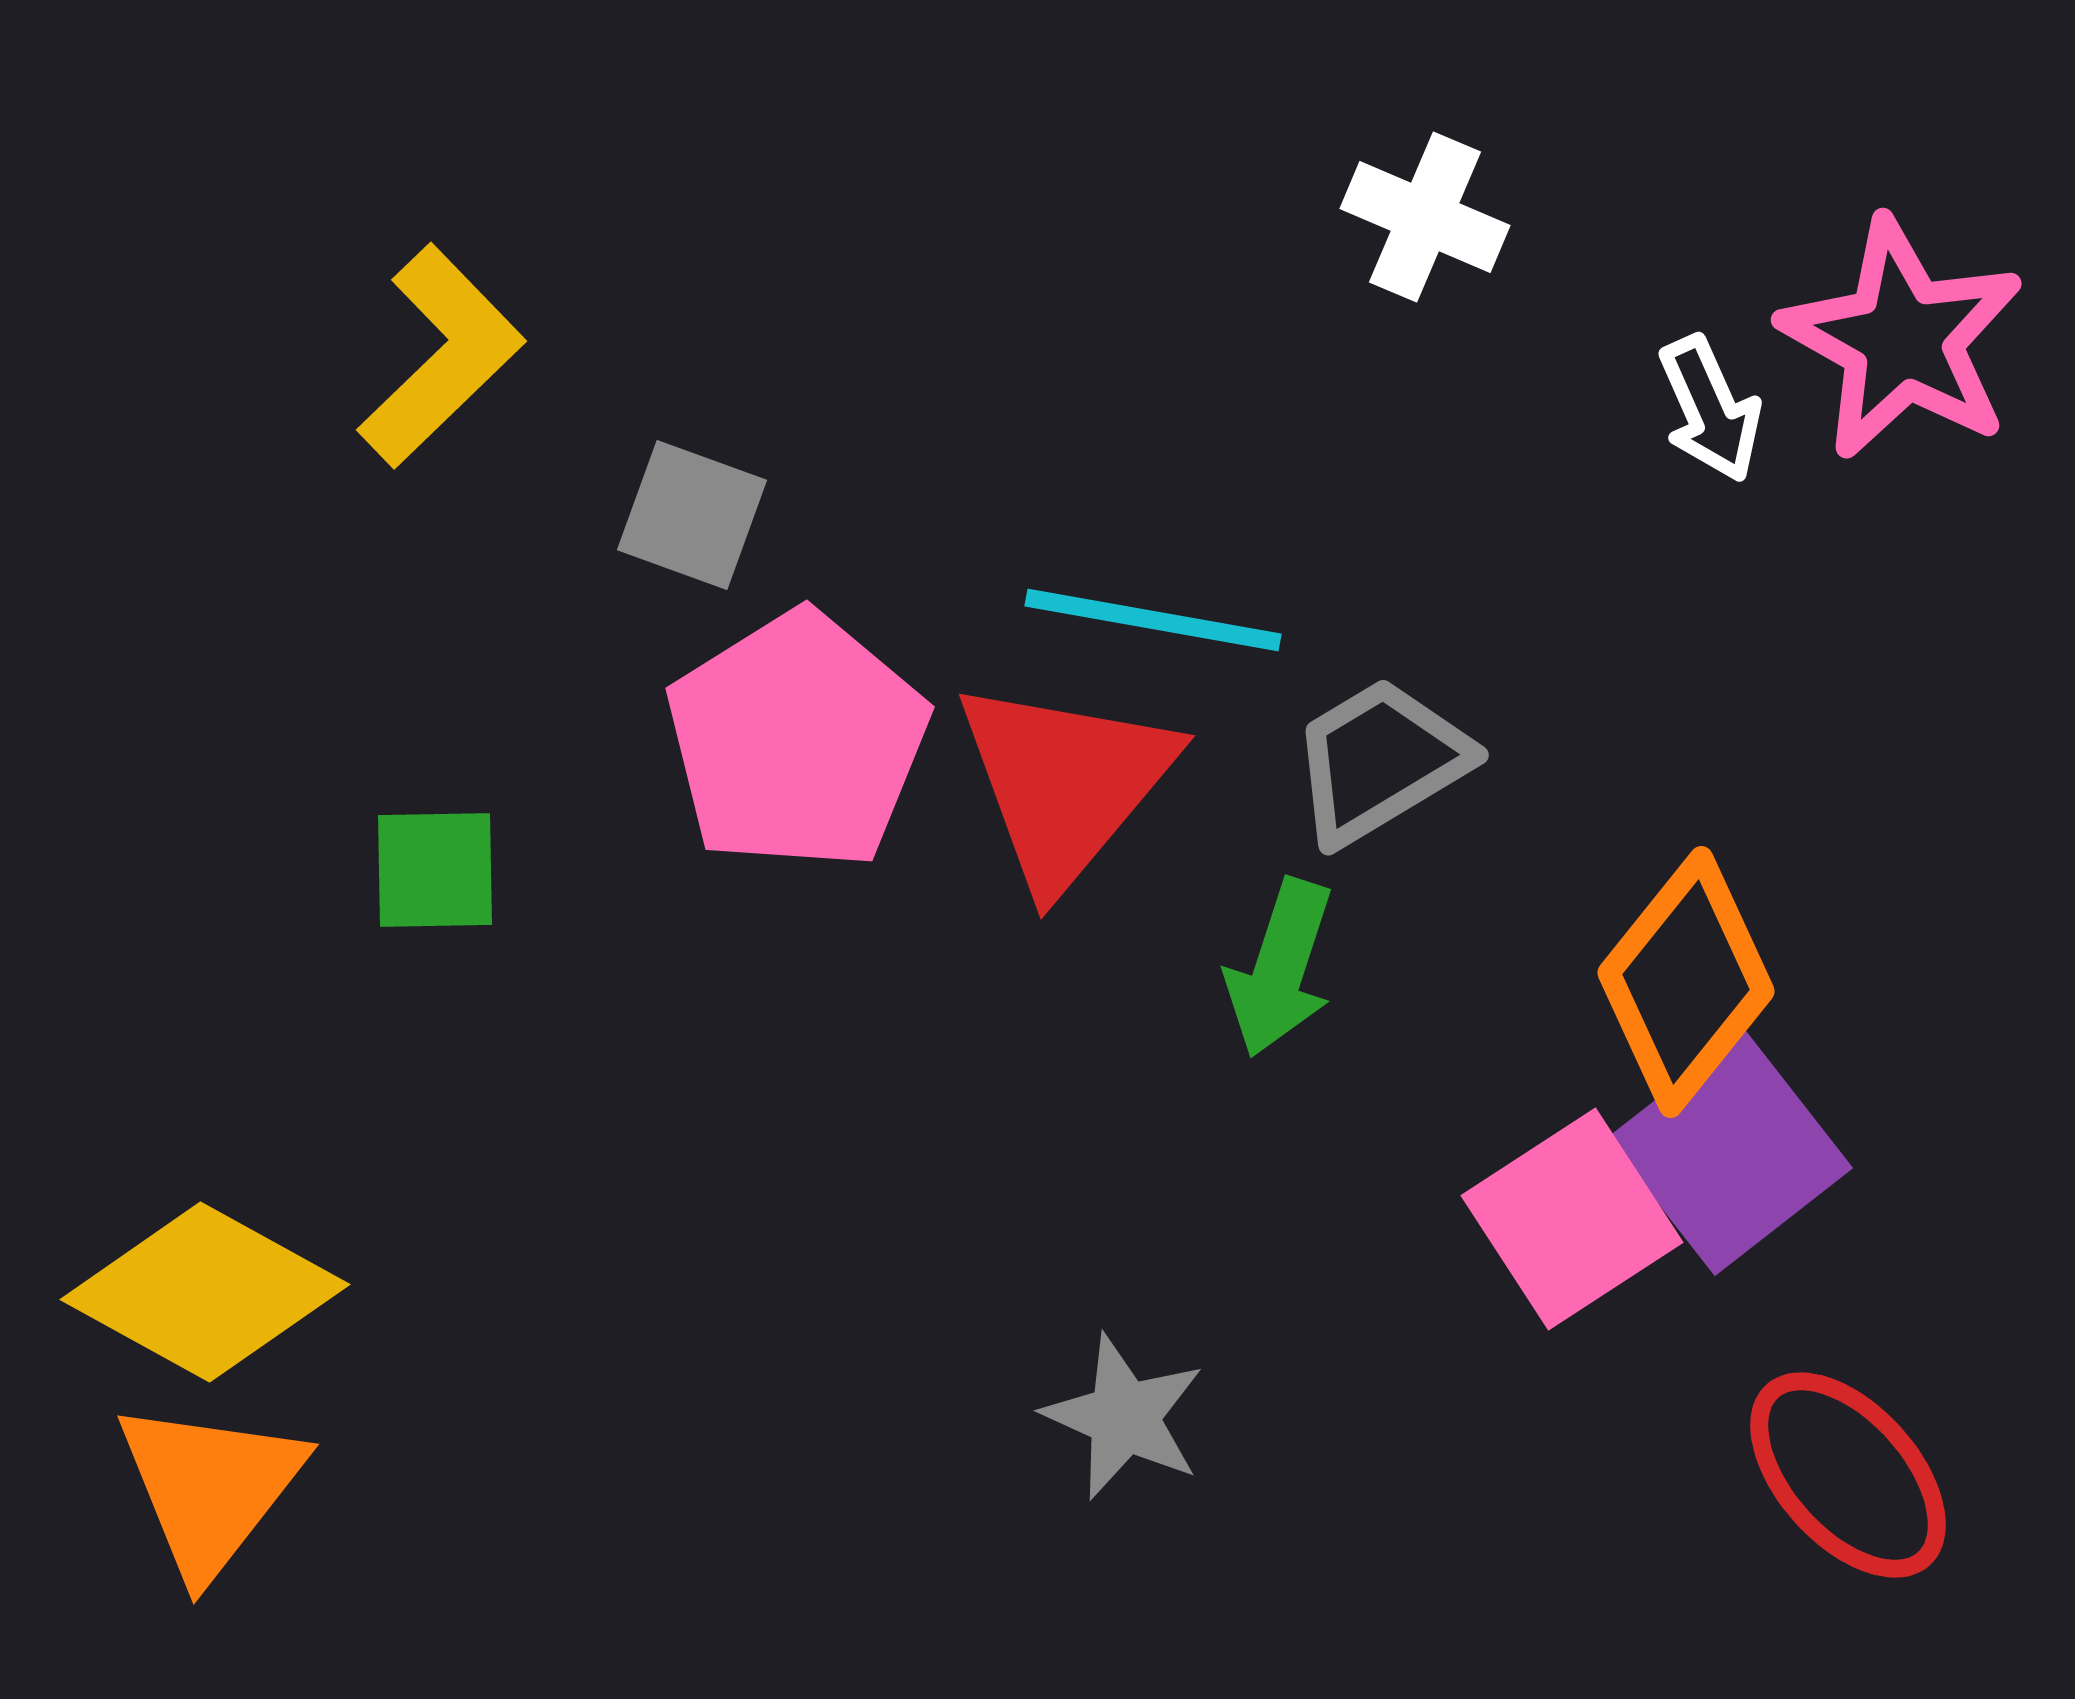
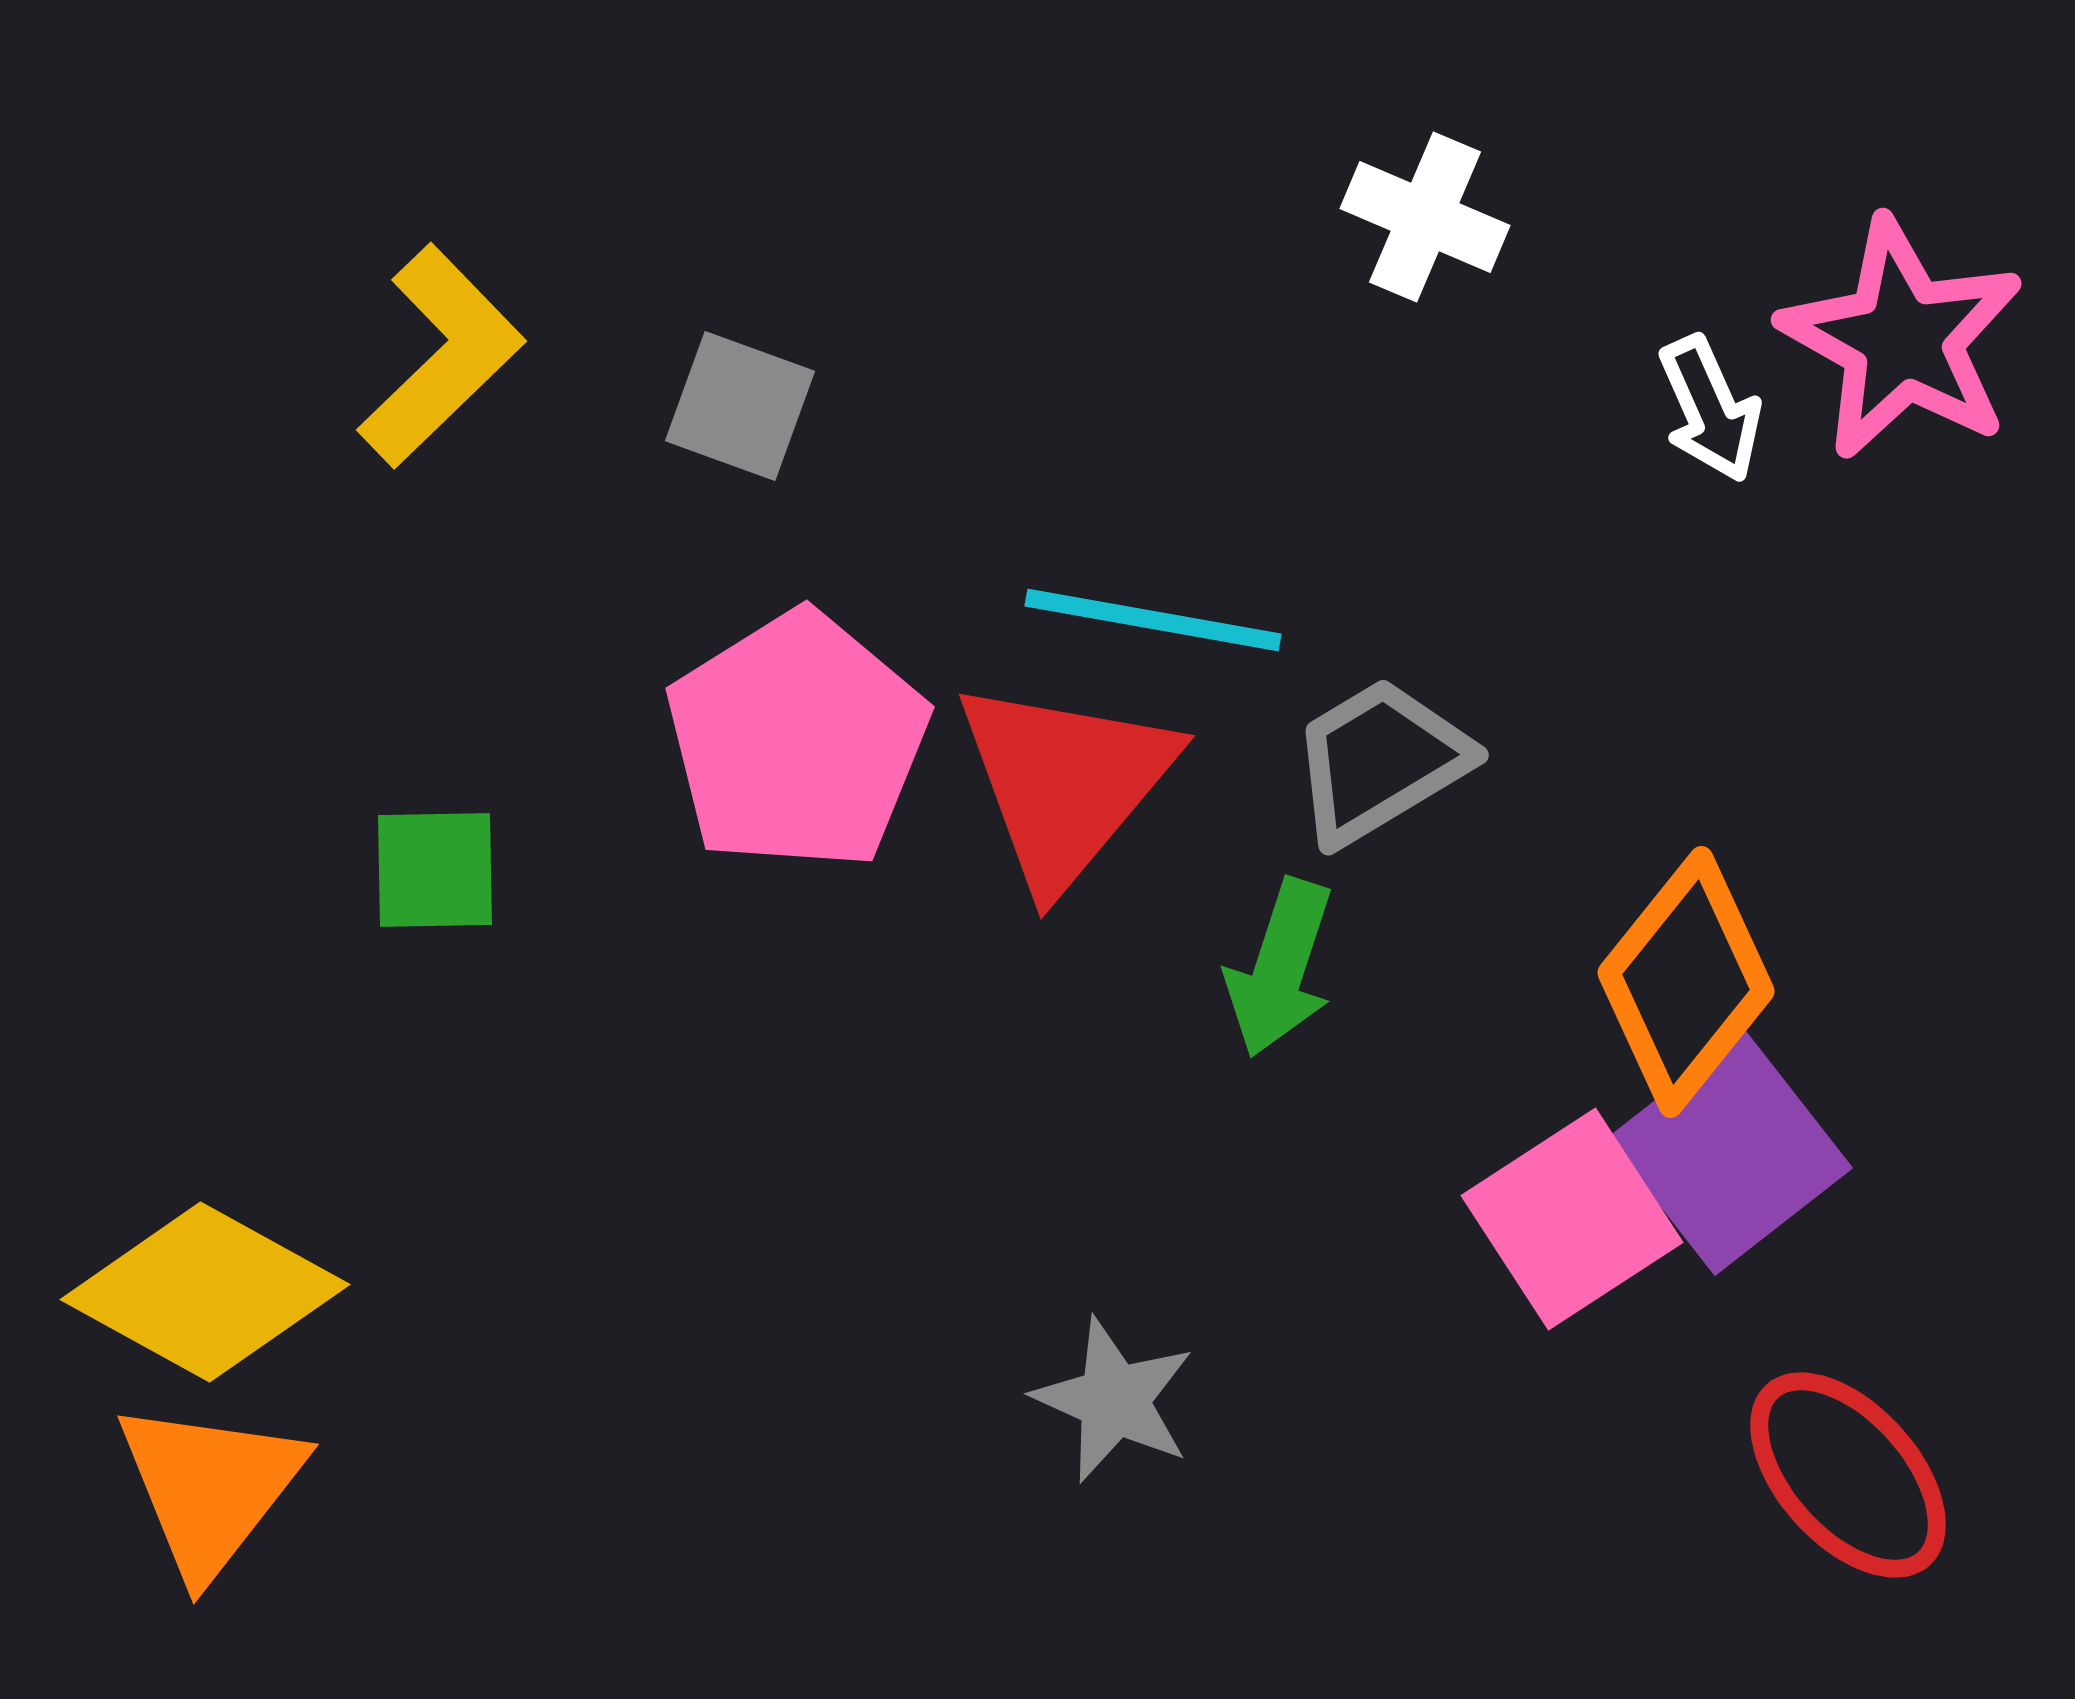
gray square: moved 48 px right, 109 px up
gray star: moved 10 px left, 17 px up
